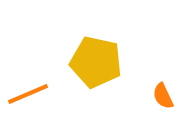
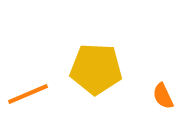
yellow pentagon: moved 7 px down; rotated 9 degrees counterclockwise
